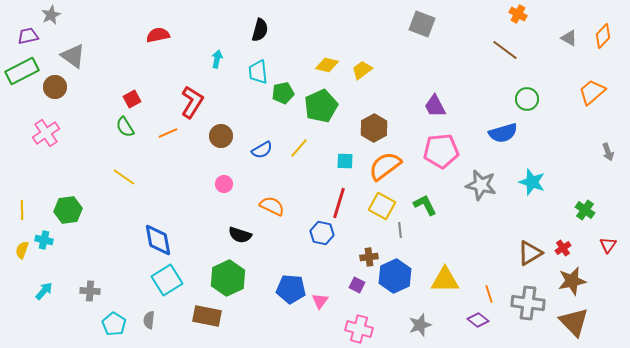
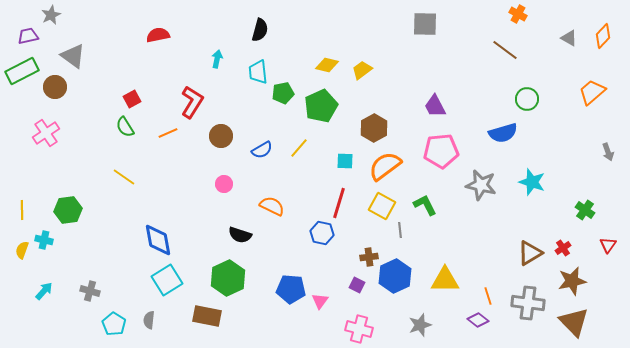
gray square at (422, 24): moved 3 px right; rotated 20 degrees counterclockwise
gray cross at (90, 291): rotated 12 degrees clockwise
orange line at (489, 294): moved 1 px left, 2 px down
